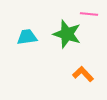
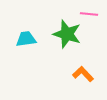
cyan trapezoid: moved 1 px left, 2 px down
